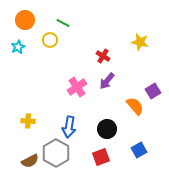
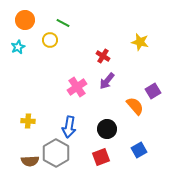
brown semicircle: rotated 24 degrees clockwise
